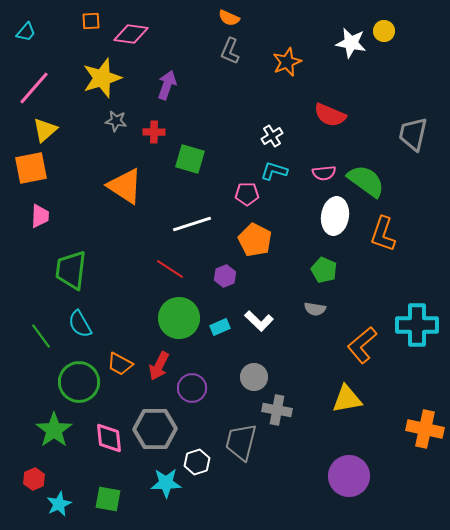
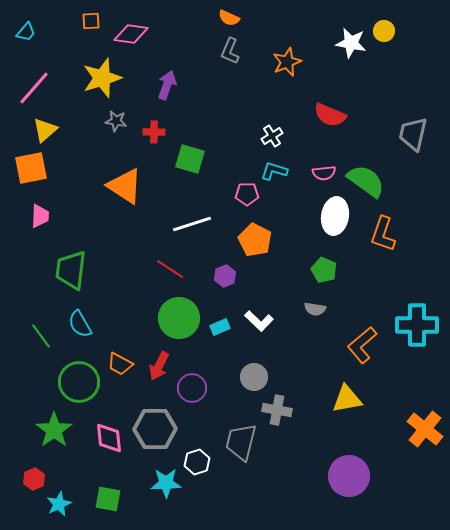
orange cross at (425, 429): rotated 27 degrees clockwise
